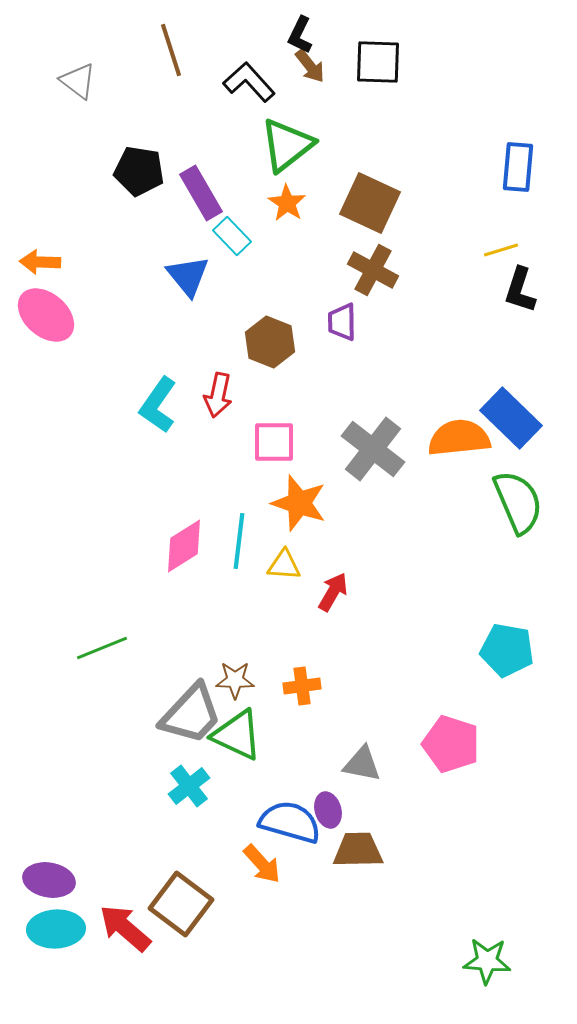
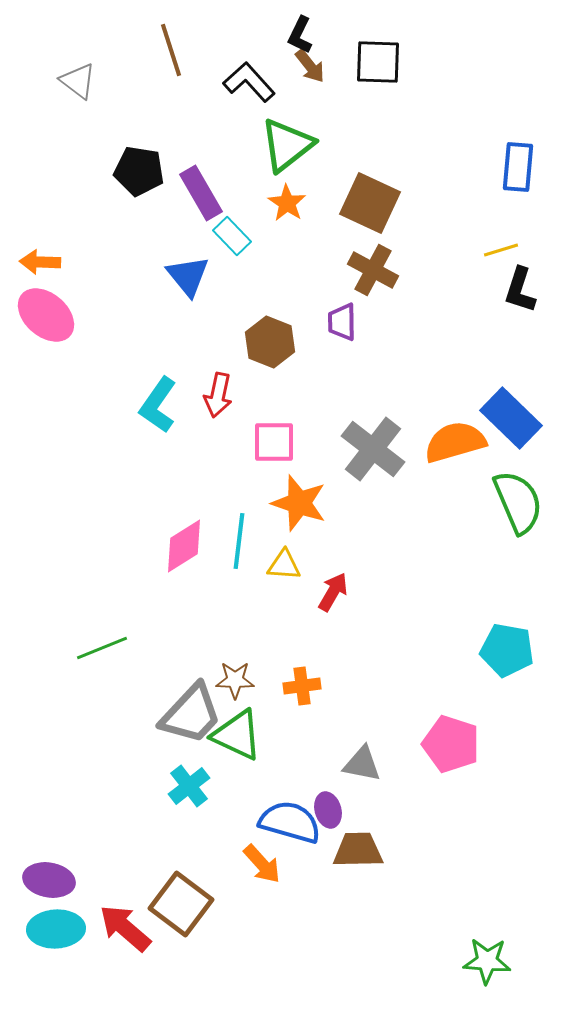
orange semicircle at (459, 438): moved 4 px left, 4 px down; rotated 10 degrees counterclockwise
